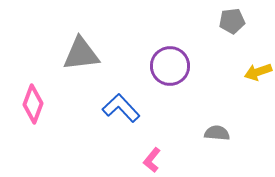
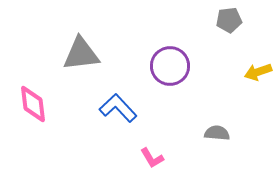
gray pentagon: moved 3 px left, 1 px up
pink diamond: rotated 27 degrees counterclockwise
blue L-shape: moved 3 px left
pink L-shape: moved 2 px up; rotated 70 degrees counterclockwise
